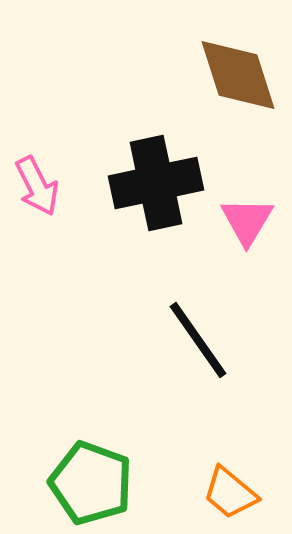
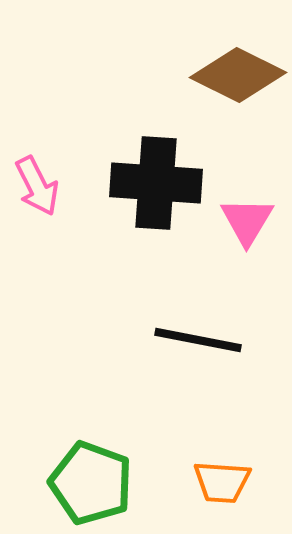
brown diamond: rotated 46 degrees counterclockwise
black cross: rotated 16 degrees clockwise
black line: rotated 44 degrees counterclockwise
orange trapezoid: moved 8 px left, 11 px up; rotated 36 degrees counterclockwise
